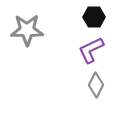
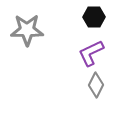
purple L-shape: moved 3 px down
